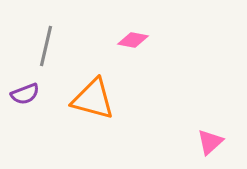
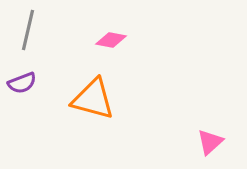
pink diamond: moved 22 px left
gray line: moved 18 px left, 16 px up
purple semicircle: moved 3 px left, 11 px up
